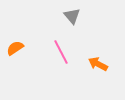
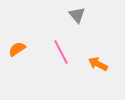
gray triangle: moved 5 px right, 1 px up
orange semicircle: moved 2 px right, 1 px down
